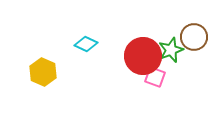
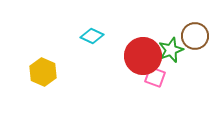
brown circle: moved 1 px right, 1 px up
cyan diamond: moved 6 px right, 8 px up
